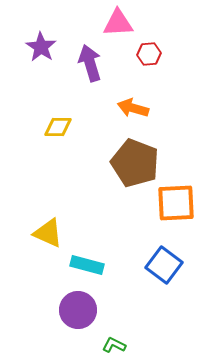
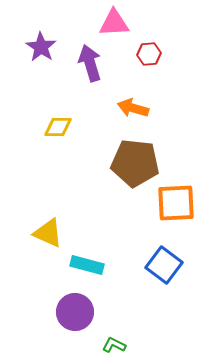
pink triangle: moved 4 px left
brown pentagon: rotated 15 degrees counterclockwise
purple circle: moved 3 px left, 2 px down
